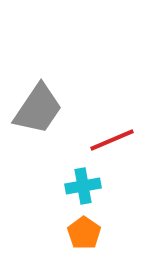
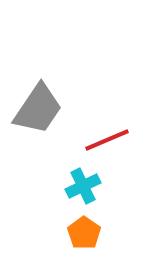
red line: moved 5 px left
cyan cross: rotated 16 degrees counterclockwise
